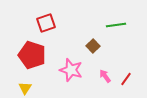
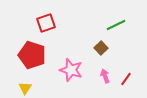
green line: rotated 18 degrees counterclockwise
brown square: moved 8 px right, 2 px down
pink arrow: rotated 16 degrees clockwise
